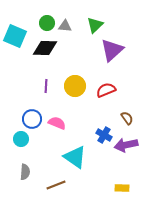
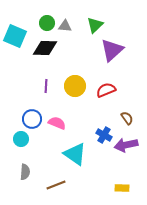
cyan triangle: moved 3 px up
